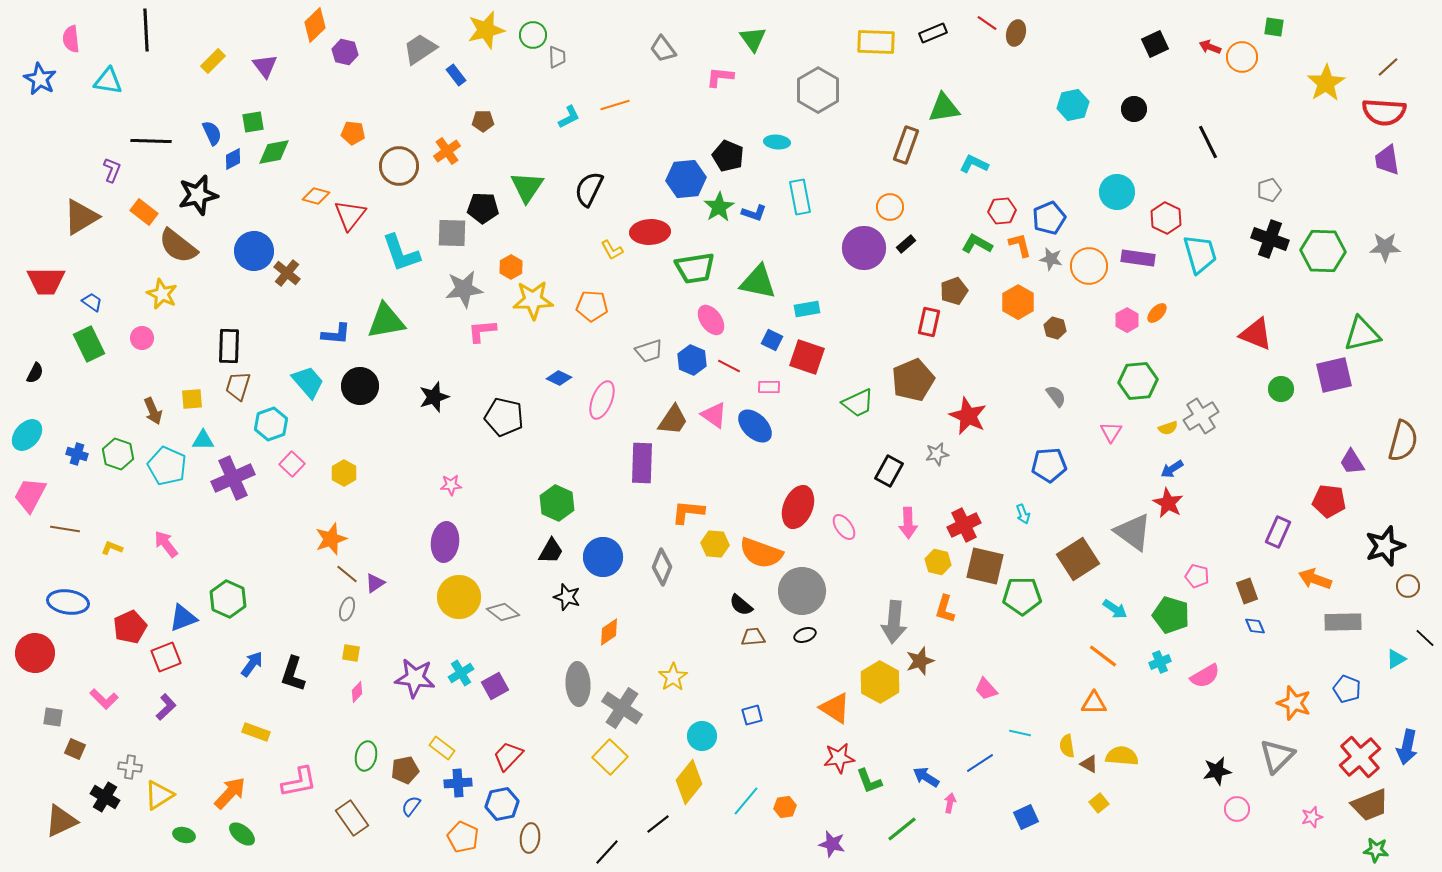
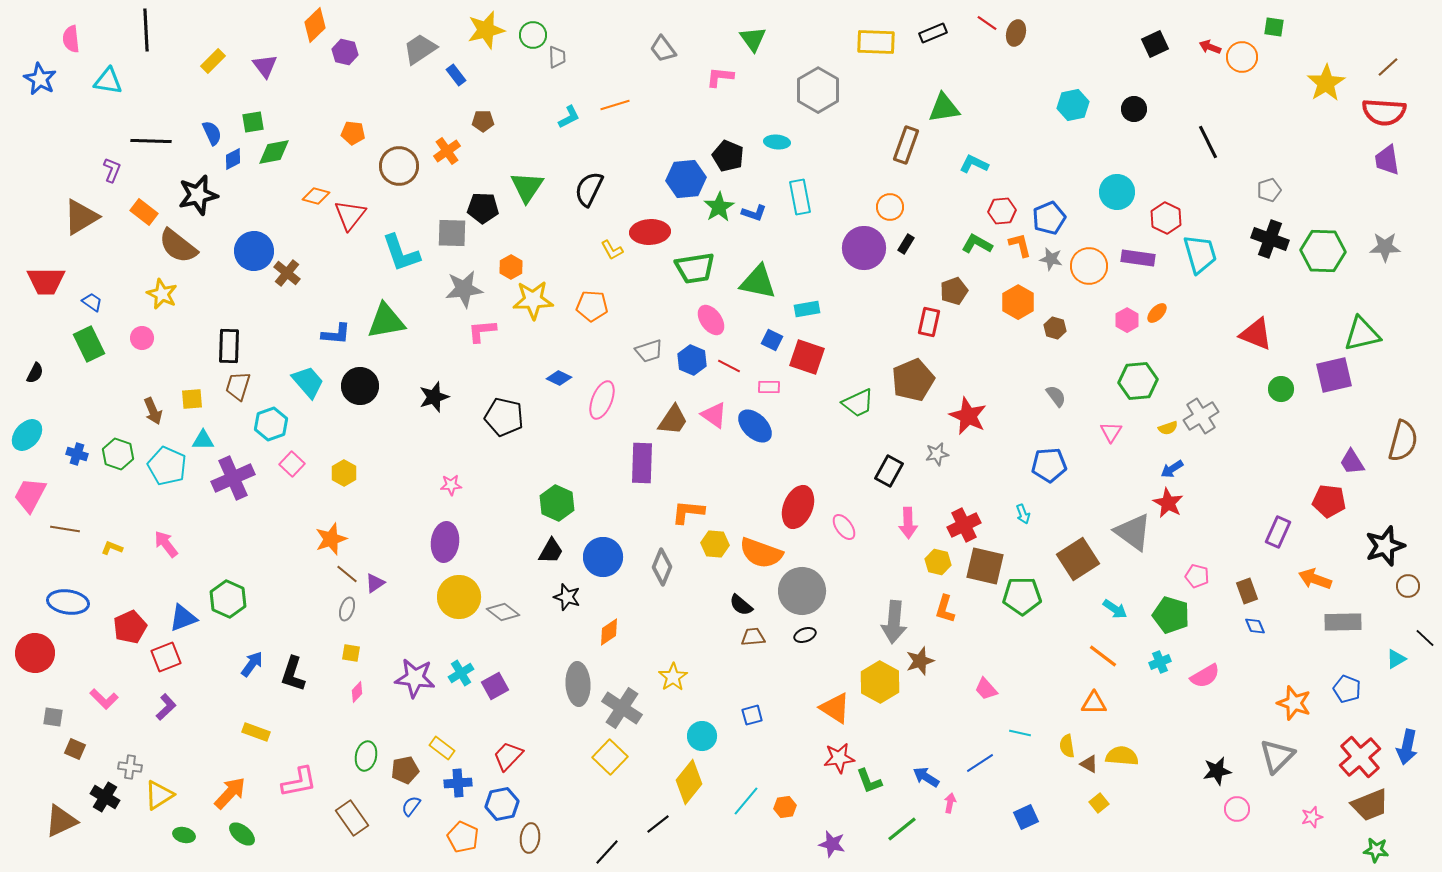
black rectangle at (906, 244): rotated 18 degrees counterclockwise
